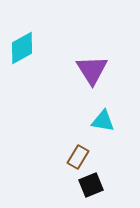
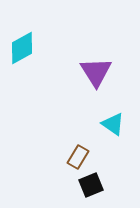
purple triangle: moved 4 px right, 2 px down
cyan triangle: moved 10 px right, 3 px down; rotated 25 degrees clockwise
